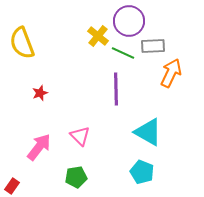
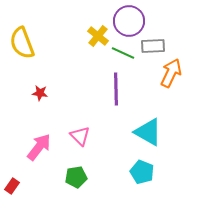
red star: rotated 28 degrees clockwise
